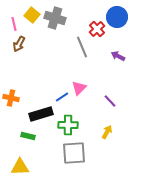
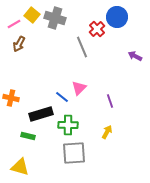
pink line: rotated 72 degrees clockwise
purple arrow: moved 17 px right
blue line: rotated 72 degrees clockwise
purple line: rotated 24 degrees clockwise
yellow triangle: rotated 18 degrees clockwise
